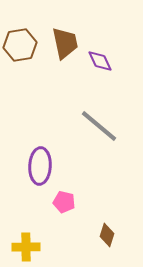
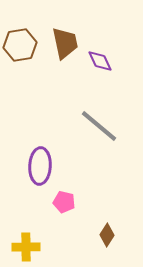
brown diamond: rotated 15 degrees clockwise
